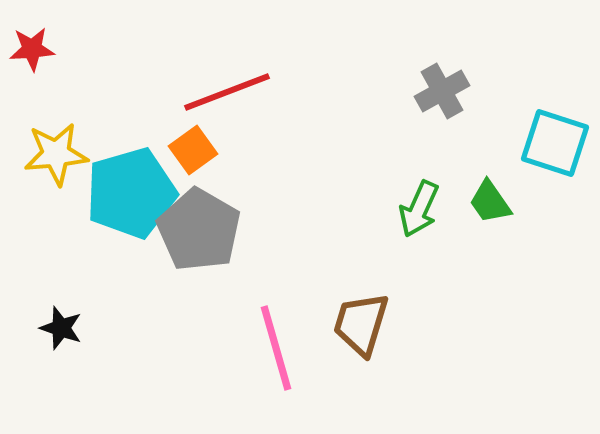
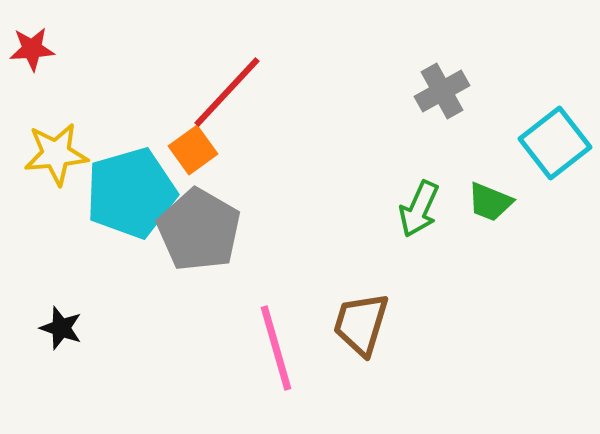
red line: rotated 26 degrees counterclockwise
cyan square: rotated 34 degrees clockwise
green trapezoid: rotated 33 degrees counterclockwise
